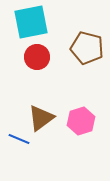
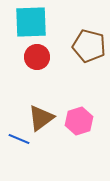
cyan square: rotated 9 degrees clockwise
brown pentagon: moved 2 px right, 2 px up
pink hexagon: moved 2 px left
